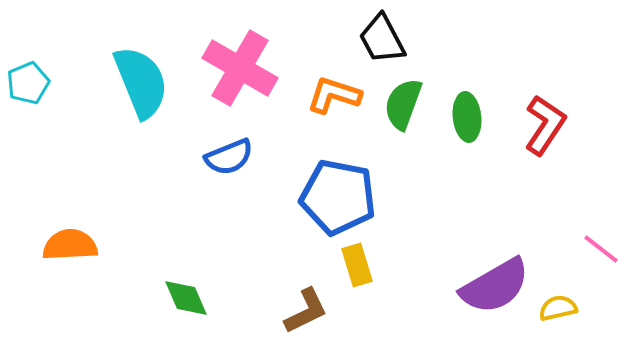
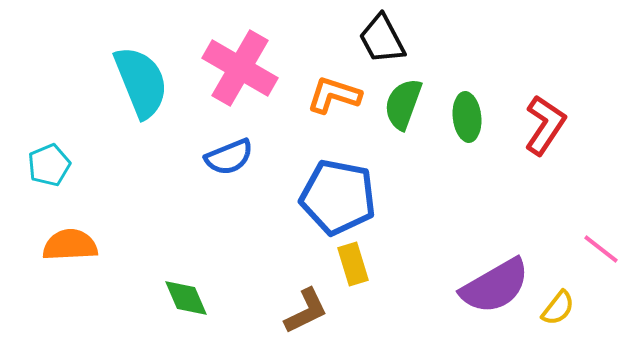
cyan pentagon: moved 21 px right, 82 px down
yellow rectangle: moved 4 px left, 1 px up
yellow semicircle: rotated 141 degrees clockwise
